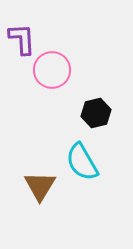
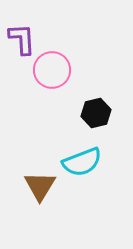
cyan semicircle: rotated 81 degrees counterclockwise
